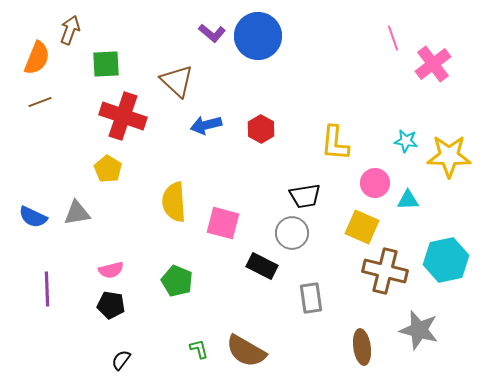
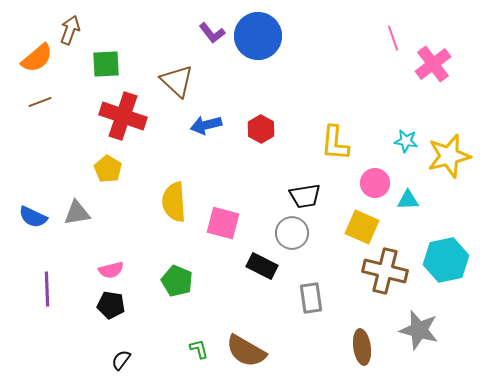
purple L-shape: rotated 12 degrees clockwise
orange semicircle: rotated 28 degrees clockwise
yellow star: rotated 15 degrees counterclockwise
